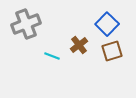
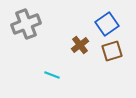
blue square: rotated 10 degrees clockwise
brown cross: moved 1 px right
cyan line: moved 19 px down
